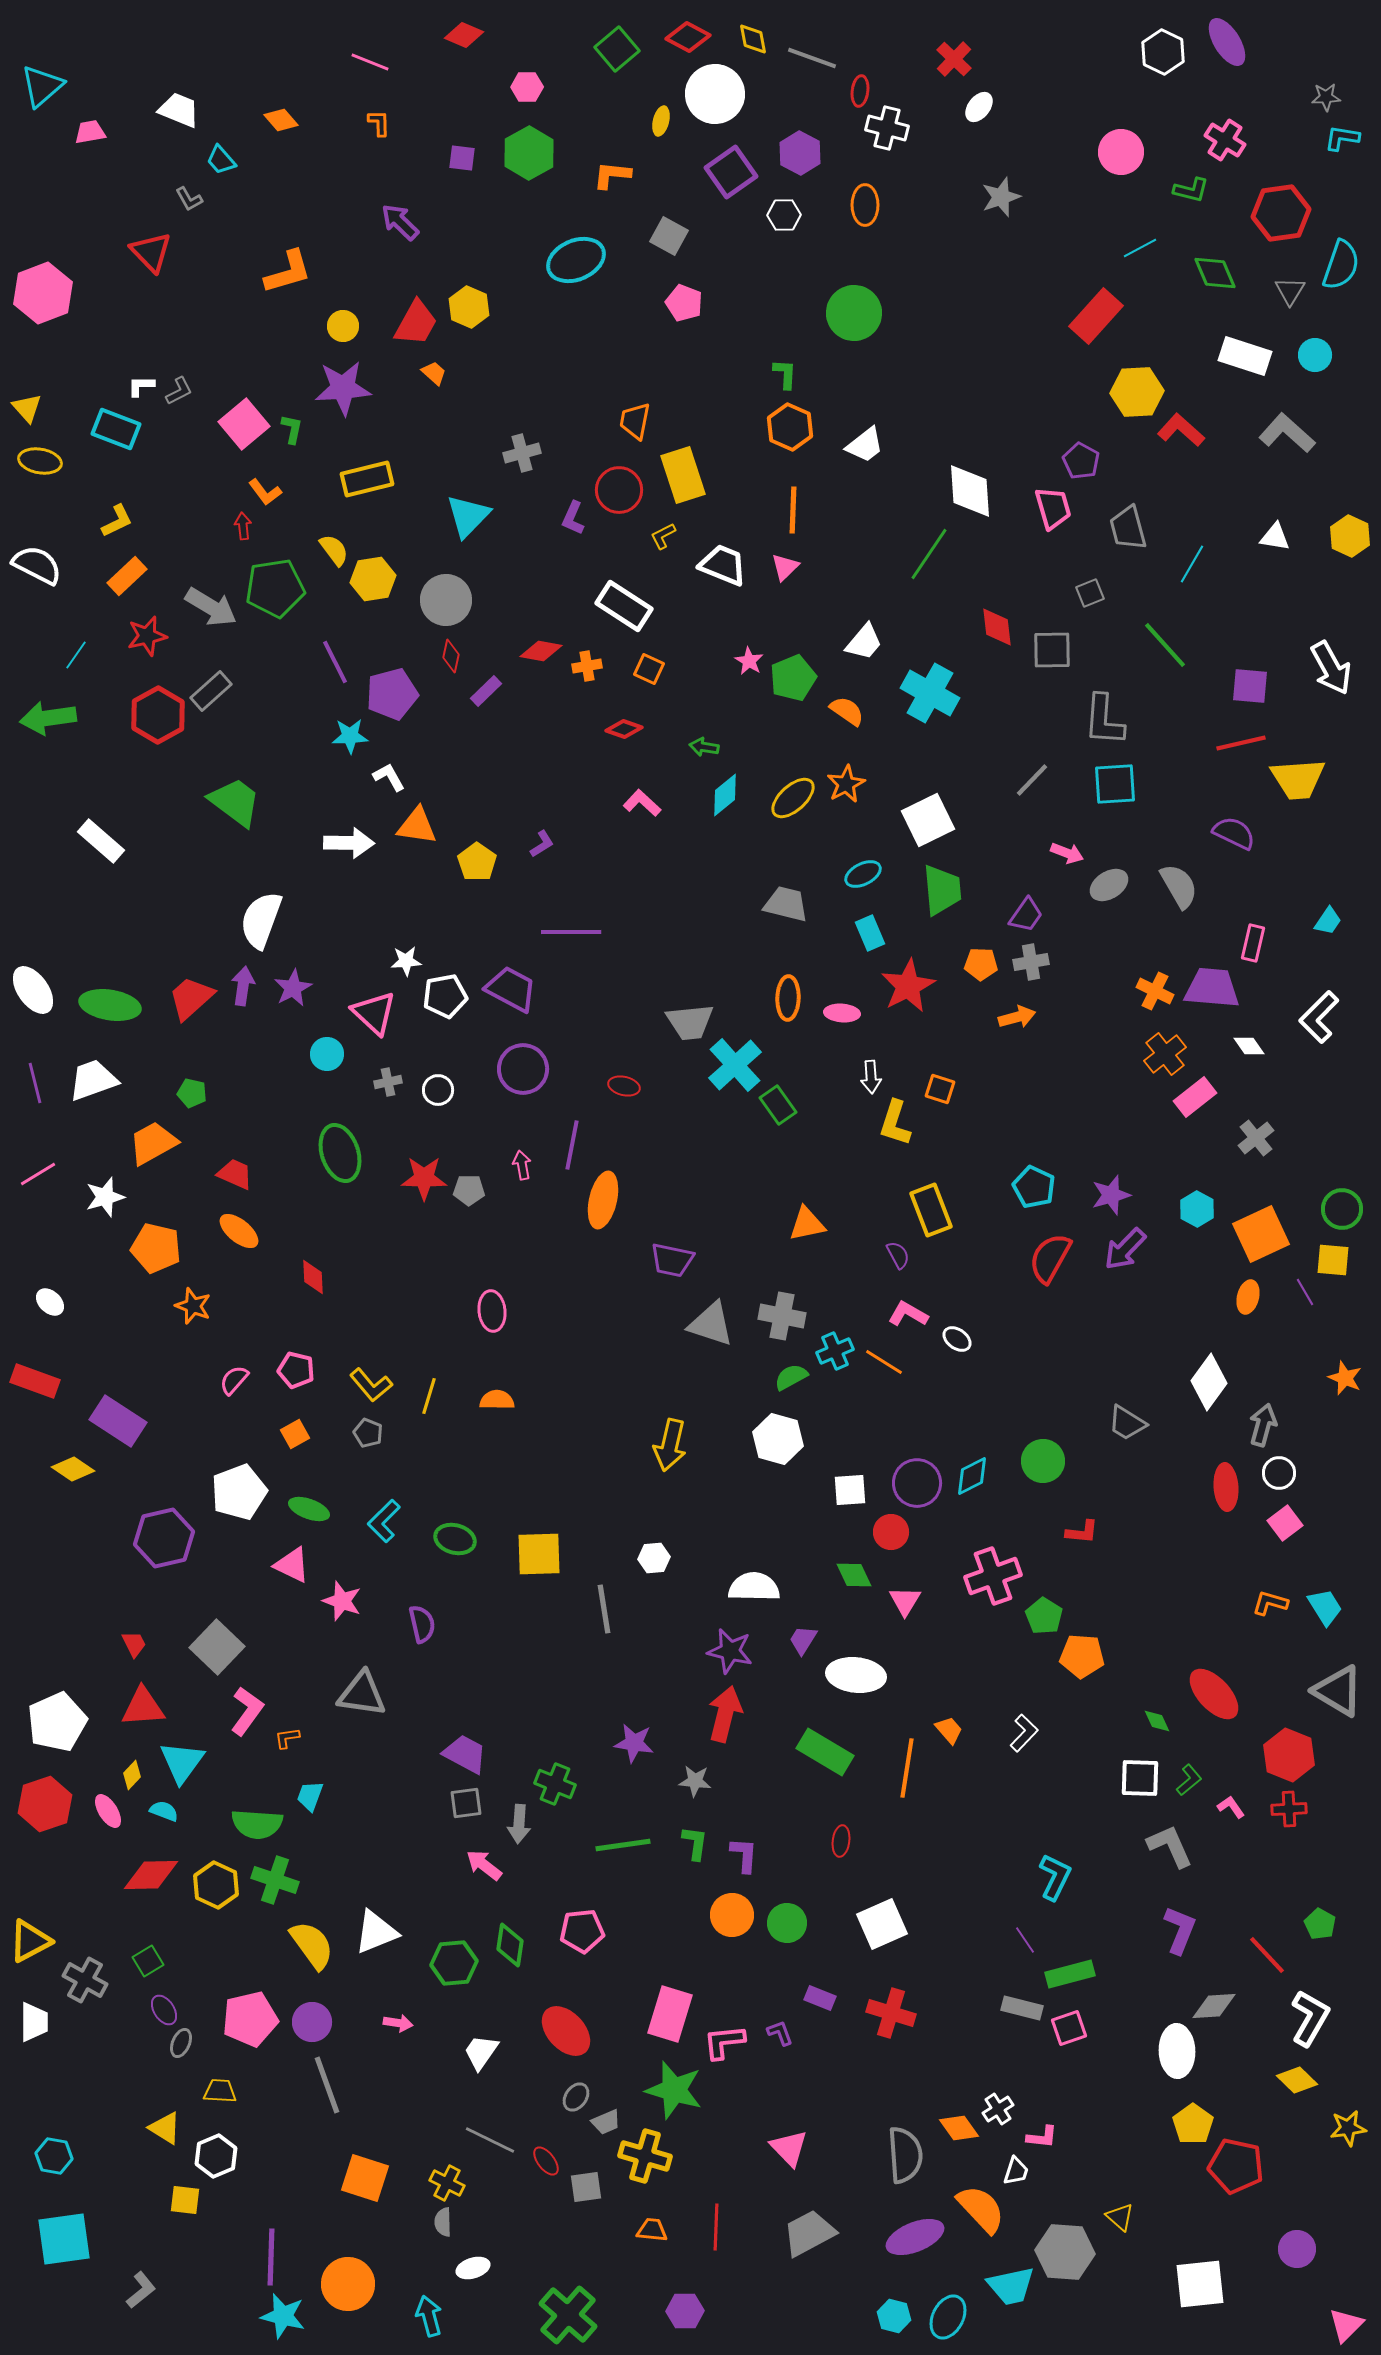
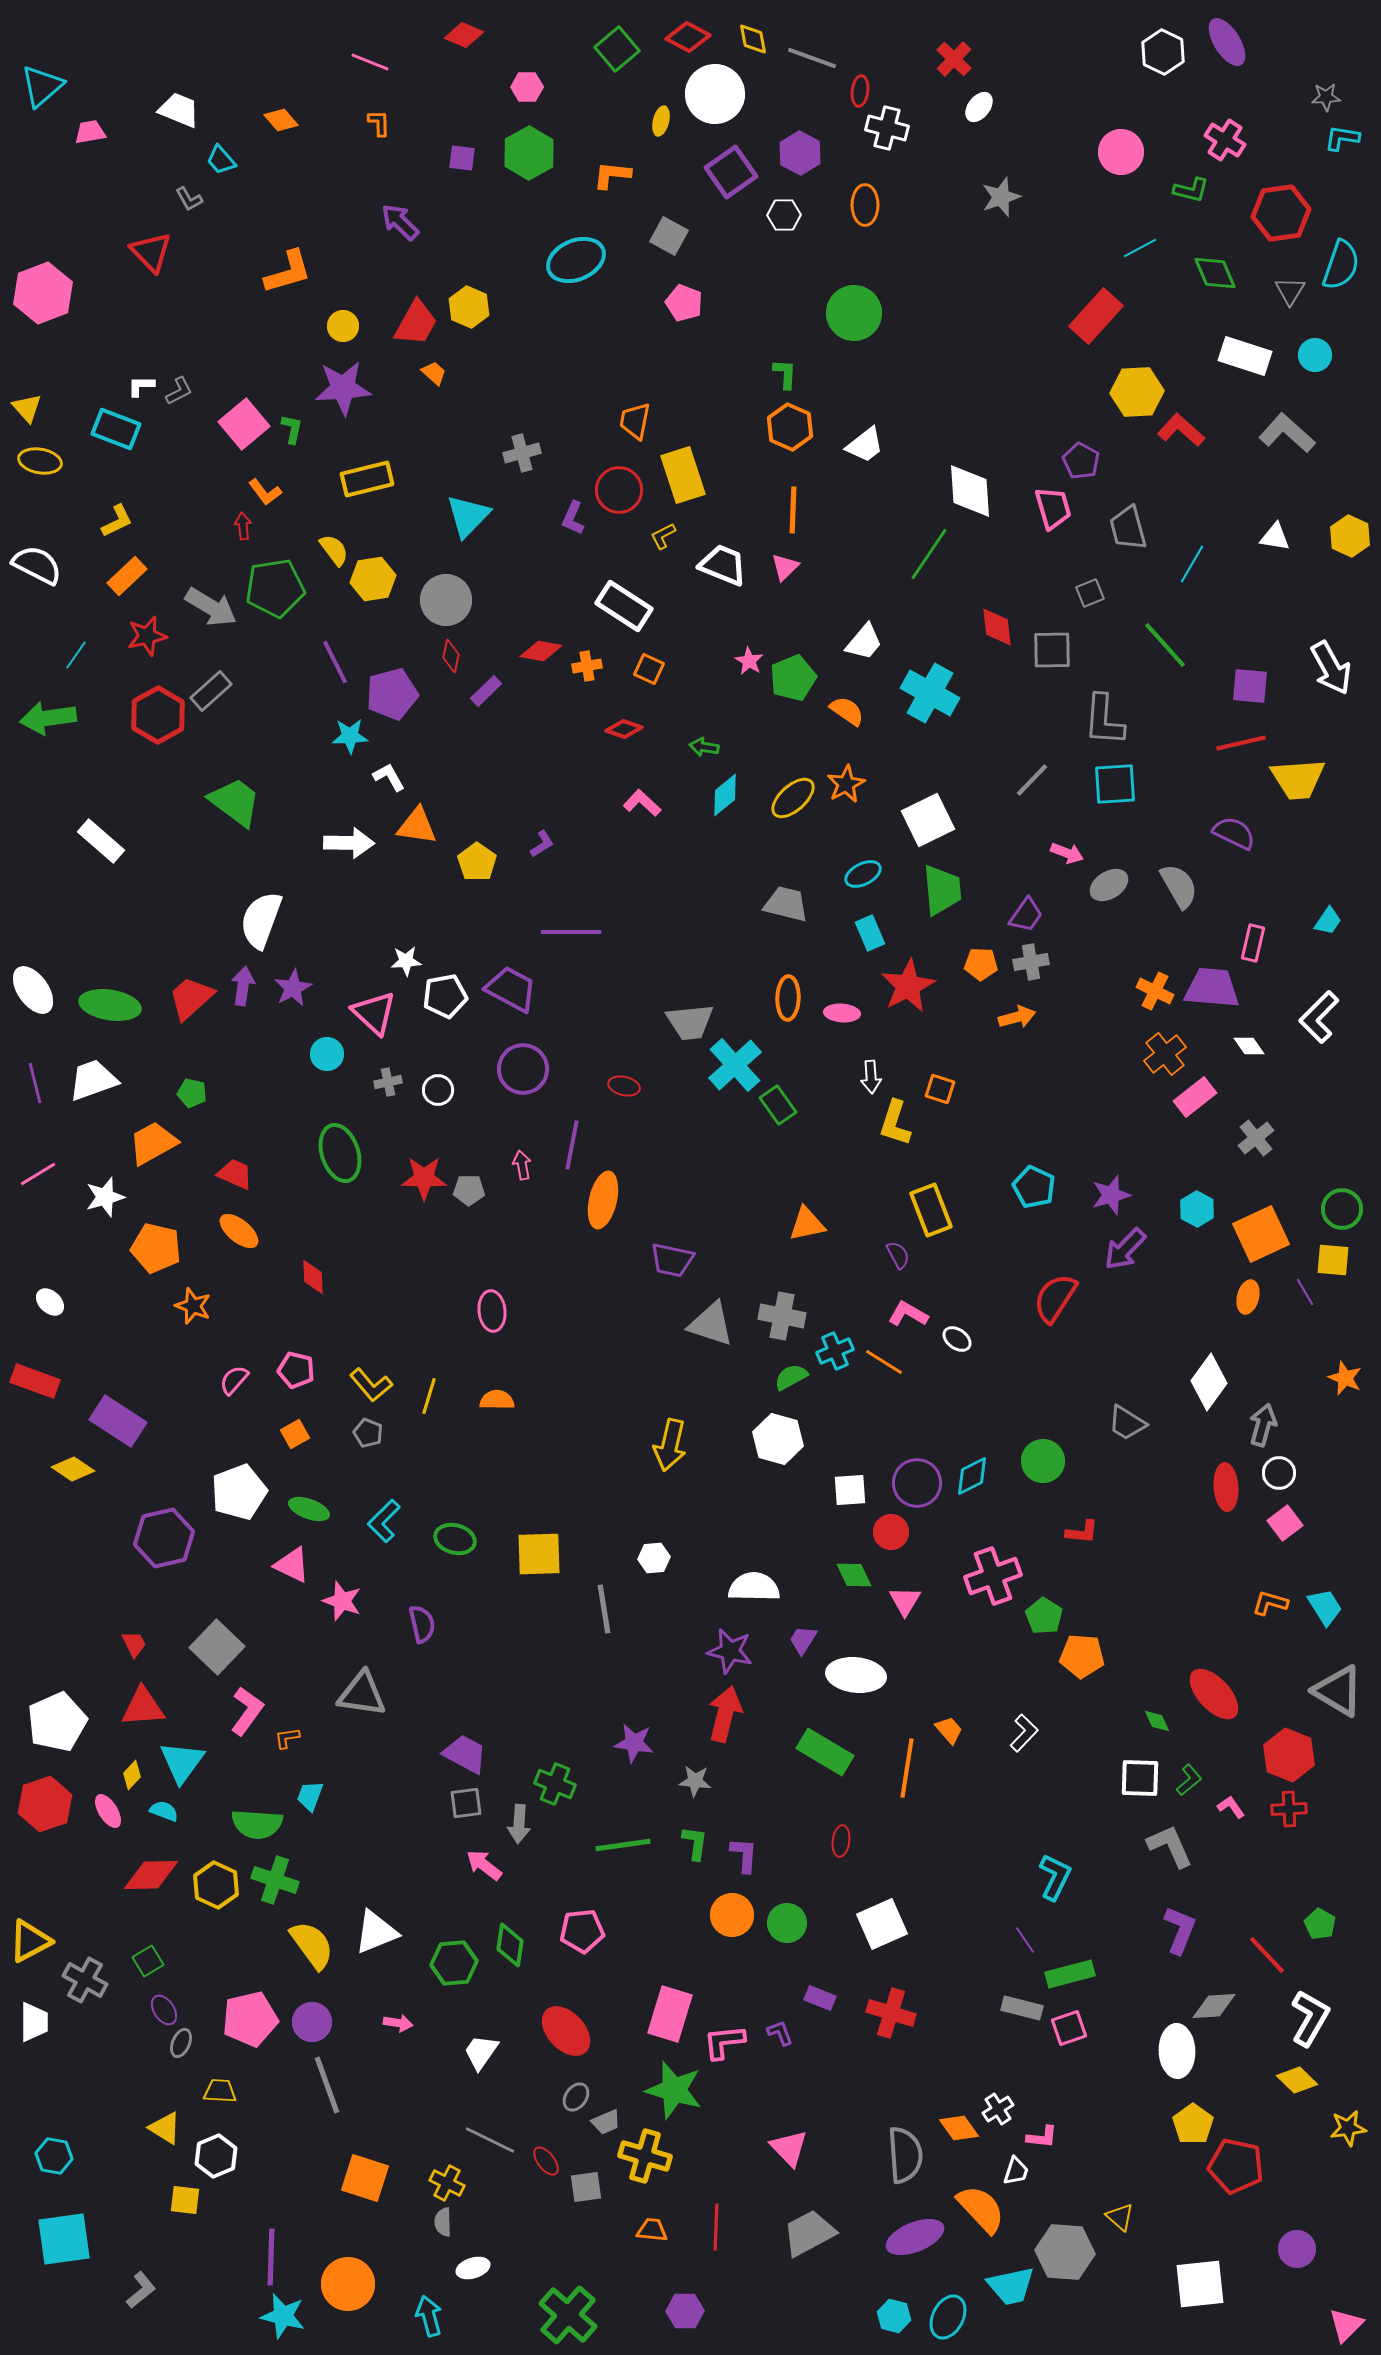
red semicircle at (1050, 1258): moved 5 px right, 40 px down; rotated 4 degrees clockwise
